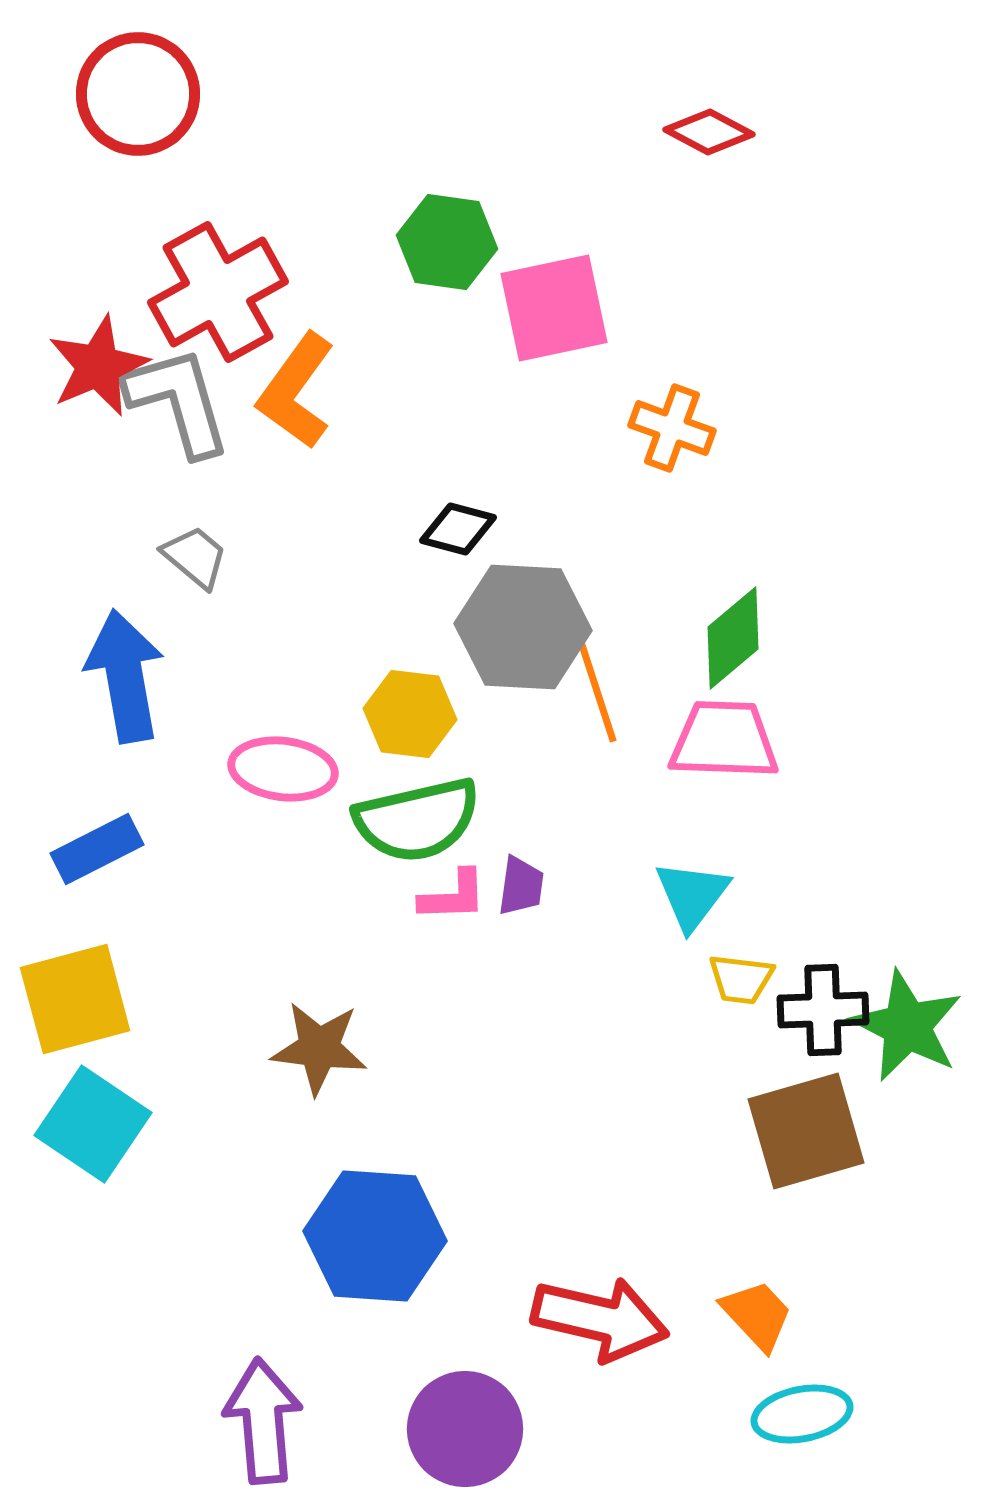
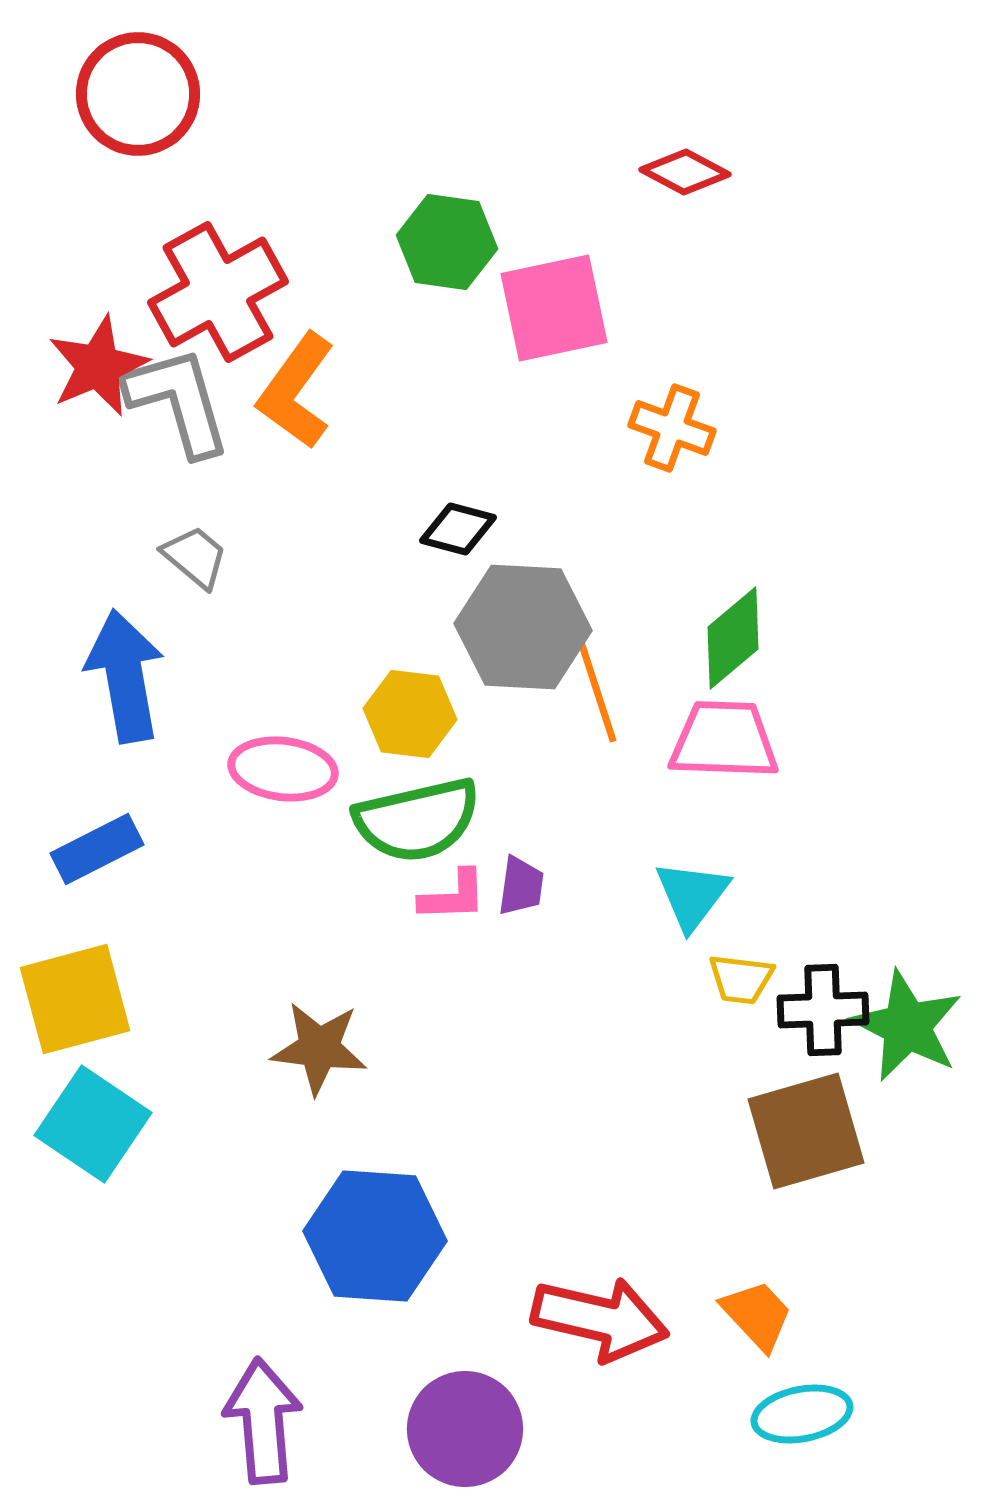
red diamond: moved 24 px left, 40 px down
